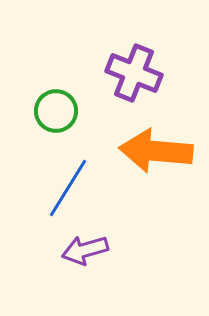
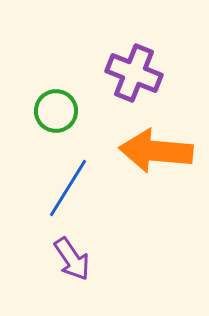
purple arrow: moved 13 px left, 9 px down; rotated 108 degrees counterclockwise
